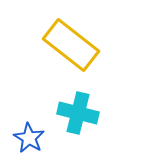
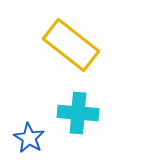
cyan cross: rotated 9 degrees counterclockwise
